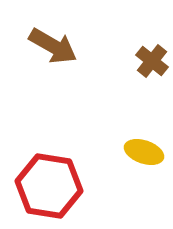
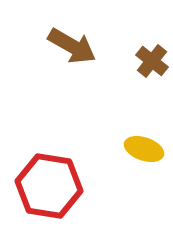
brown arrow: moved 19 px right
yellow ellipse: moved 3 px up
